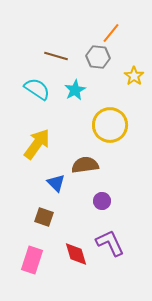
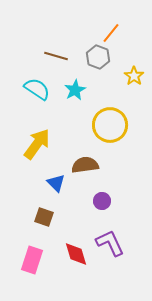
gray hexagon: rotated 15 degrees clockwise
